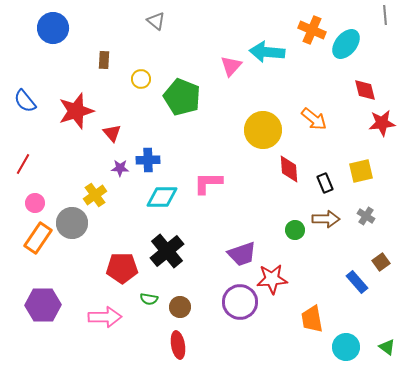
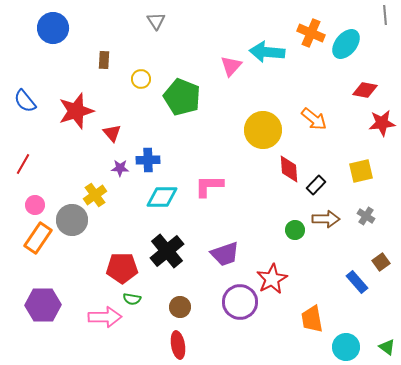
gray triangle at (156, 21): rotated 18 degrees clockwise
orange cross at (312, 30): moved 1 px left, 3 px down
red diamond at (365, 90): rotated 65 degrees counterclockwise
pink L-shape at (208, 183): moved 1 px right, 3 px down
black rectangle at (325, 183): moved 9 px left, 2 px down; rotated 66 degrees clockwise
pink circle at (35, 203): moved 2 px down
gray circle at (72, 223): moved 3 px up
purple trapezoid at (242, 254): moved 17 px left
red star at (272, 279): rotated 24 degrees counterclockwise
green semicircle at (149, 299): moved 17 px left
